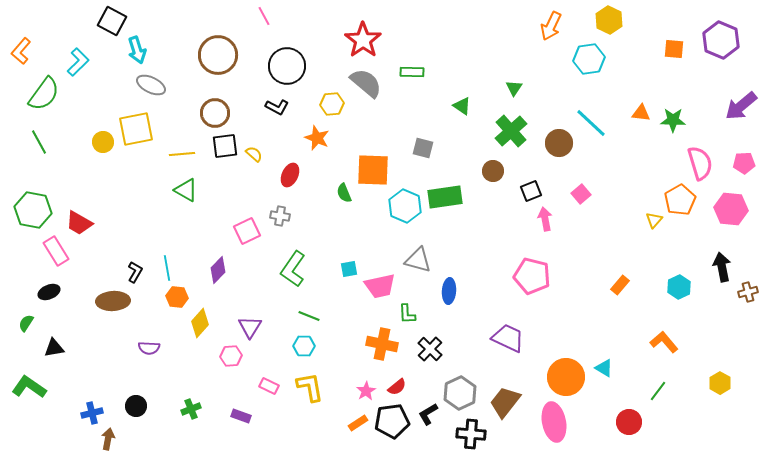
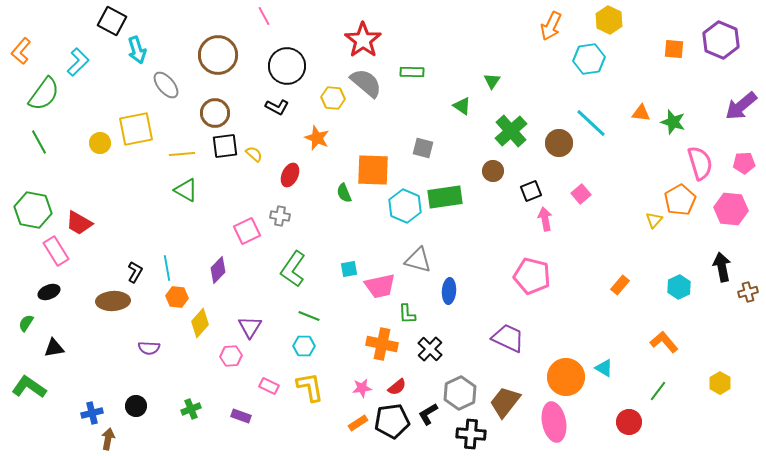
gray ellipse at (151, 85): moved 15 px right; rotated 24 degrees clockwise
green triangle at (514, 88): moved 22 px left, 7 px up
yellow hexagon at (332, 104): moved 1 px right, 6 px up; rotated 10 degrees clockwise
green star at (673, 120): moved 2 px down; rotated 15 degrees clockwise
yellow circle at (103, 142): moved 3 px left, 1 px down
pink star at (366, 391): moved 4 px left, 3 px up; rotated 24 degrees clockwise
